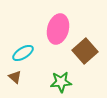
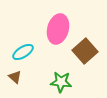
cyan ellipse: moved 1 px up
green star: rotated 10 degrees clockwise
